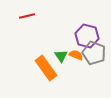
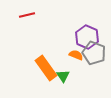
red line: moved 1 px up
purple hexagon: moved 1 px down; rotated 10 degrees clockwise
green triangle: moved 2 px right, 20 px down
